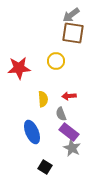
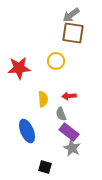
blue ellipse: moved 5 px left, 1 px up
black square: rotated 16 degrees counterclockwise
